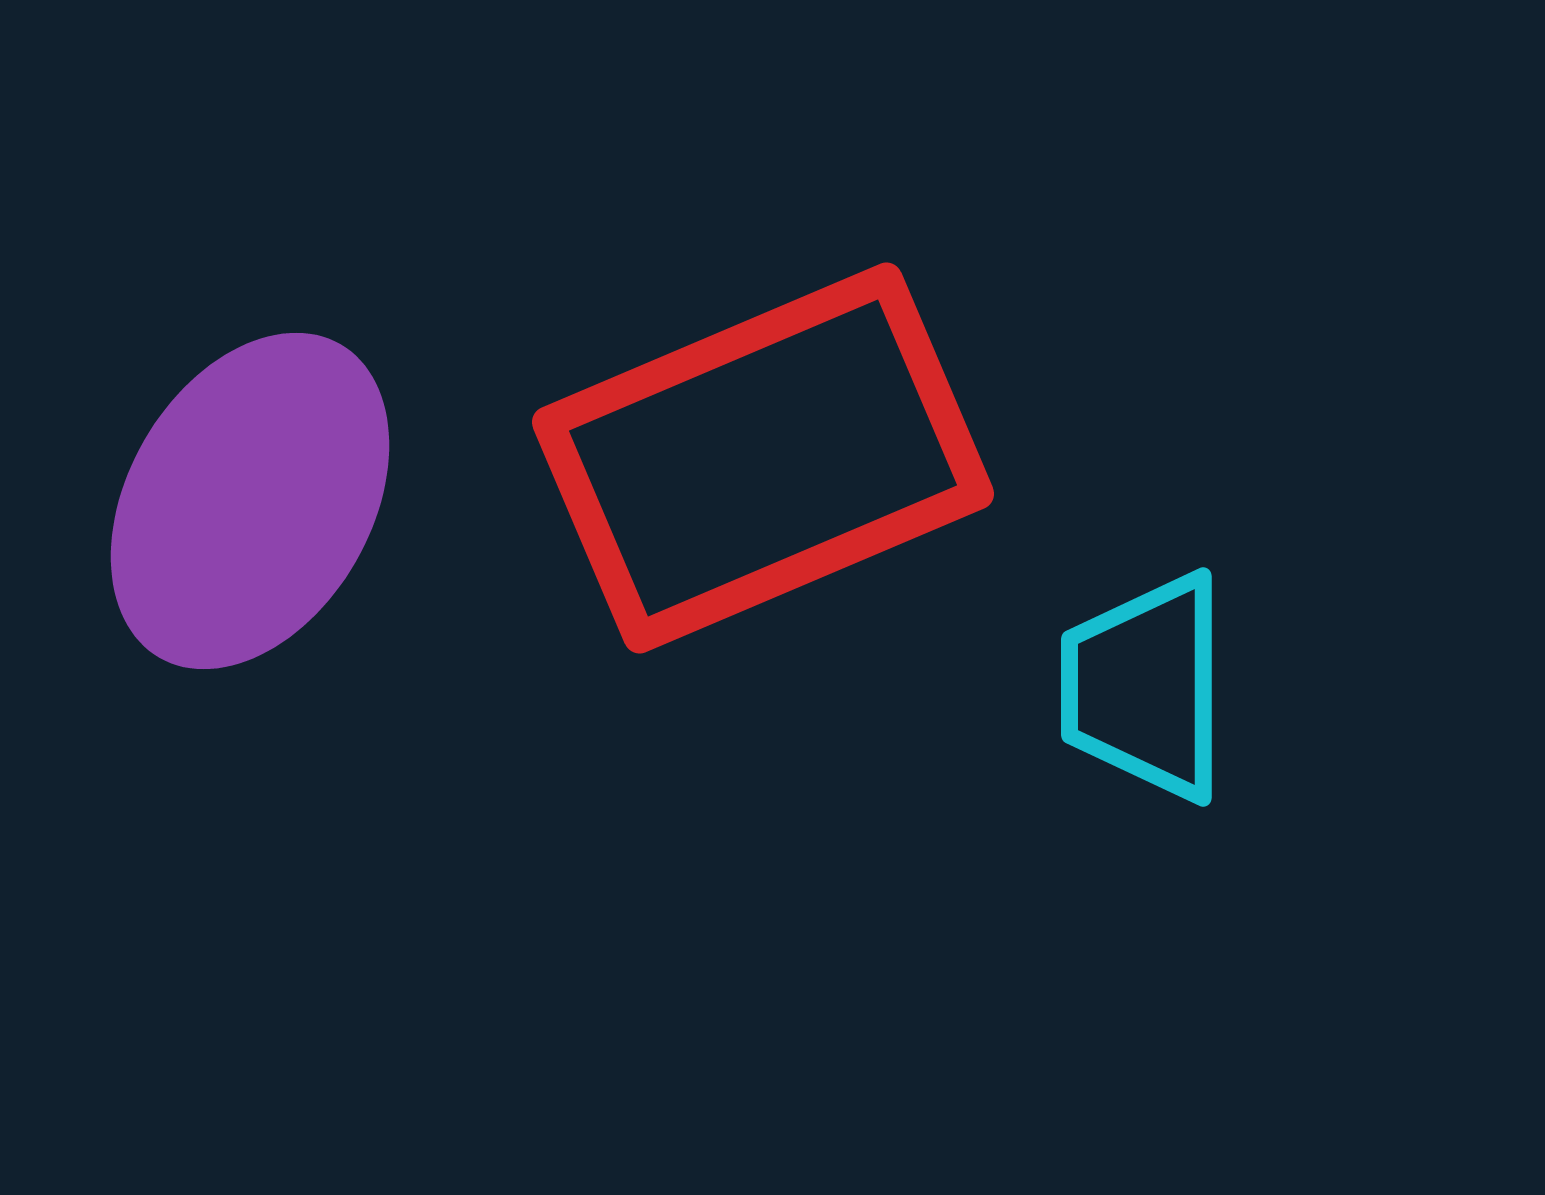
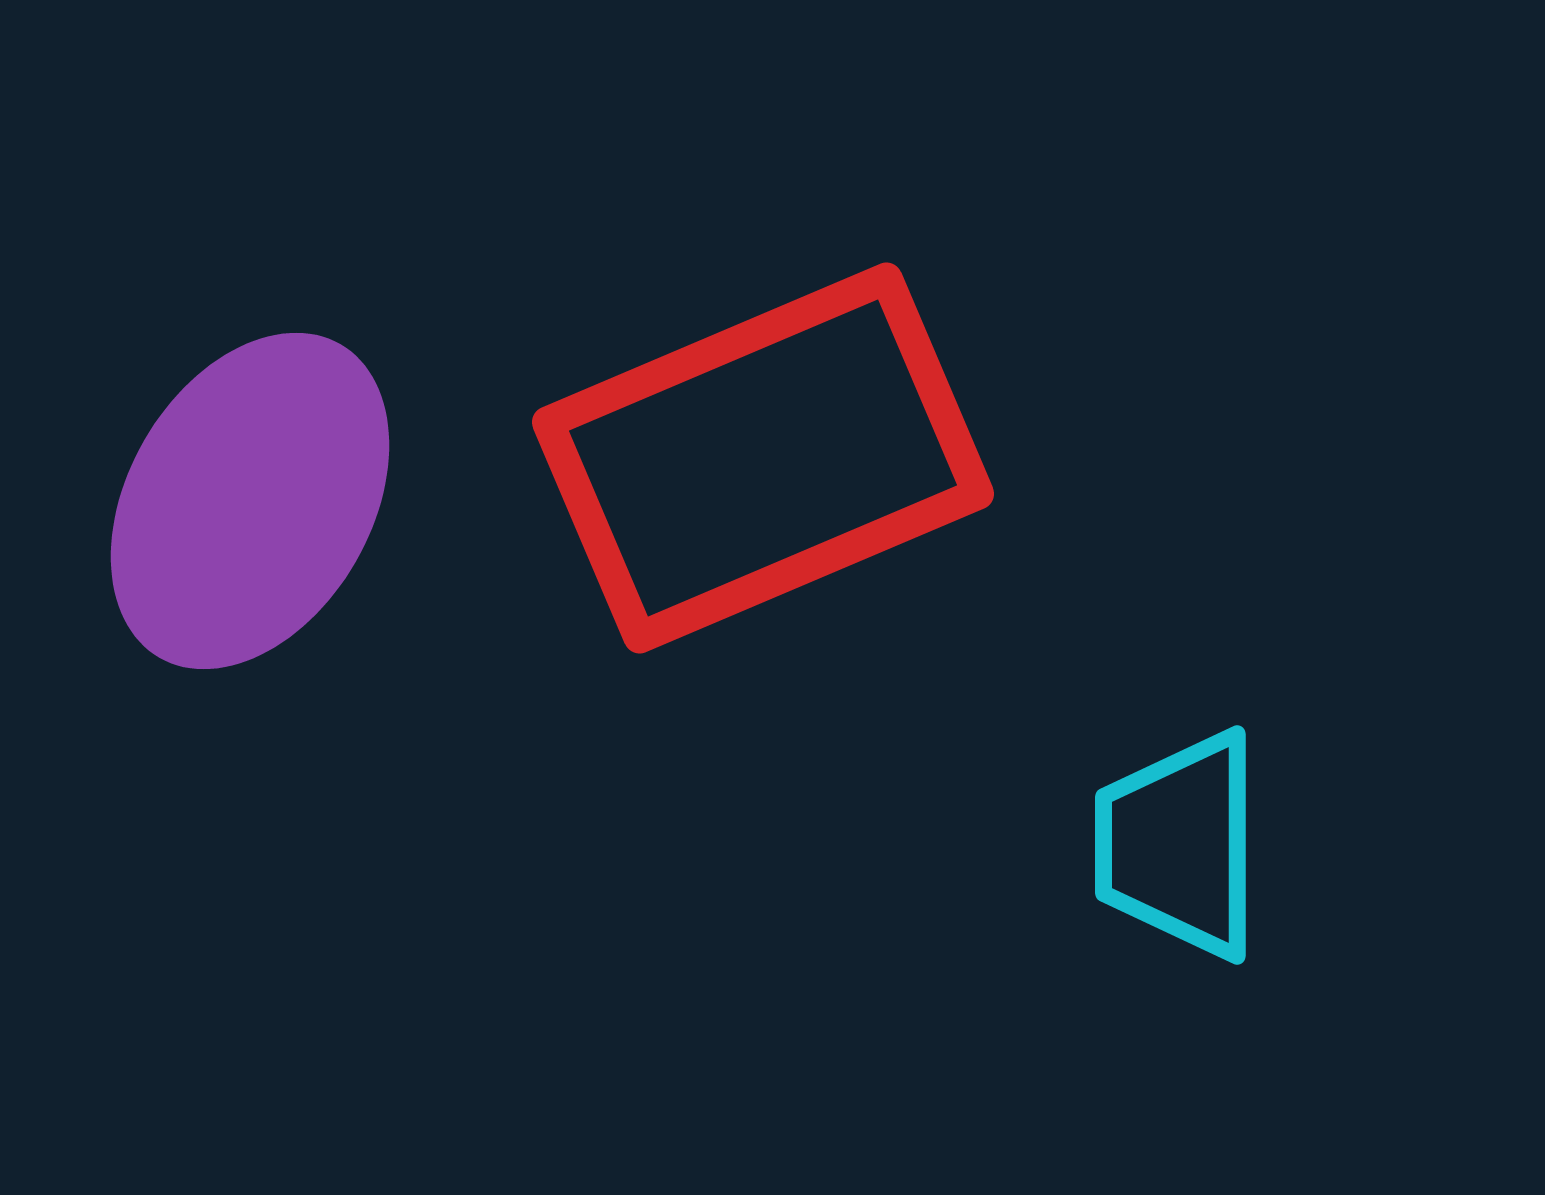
cyan trapezoid: moved 34 px right, 158 px down
